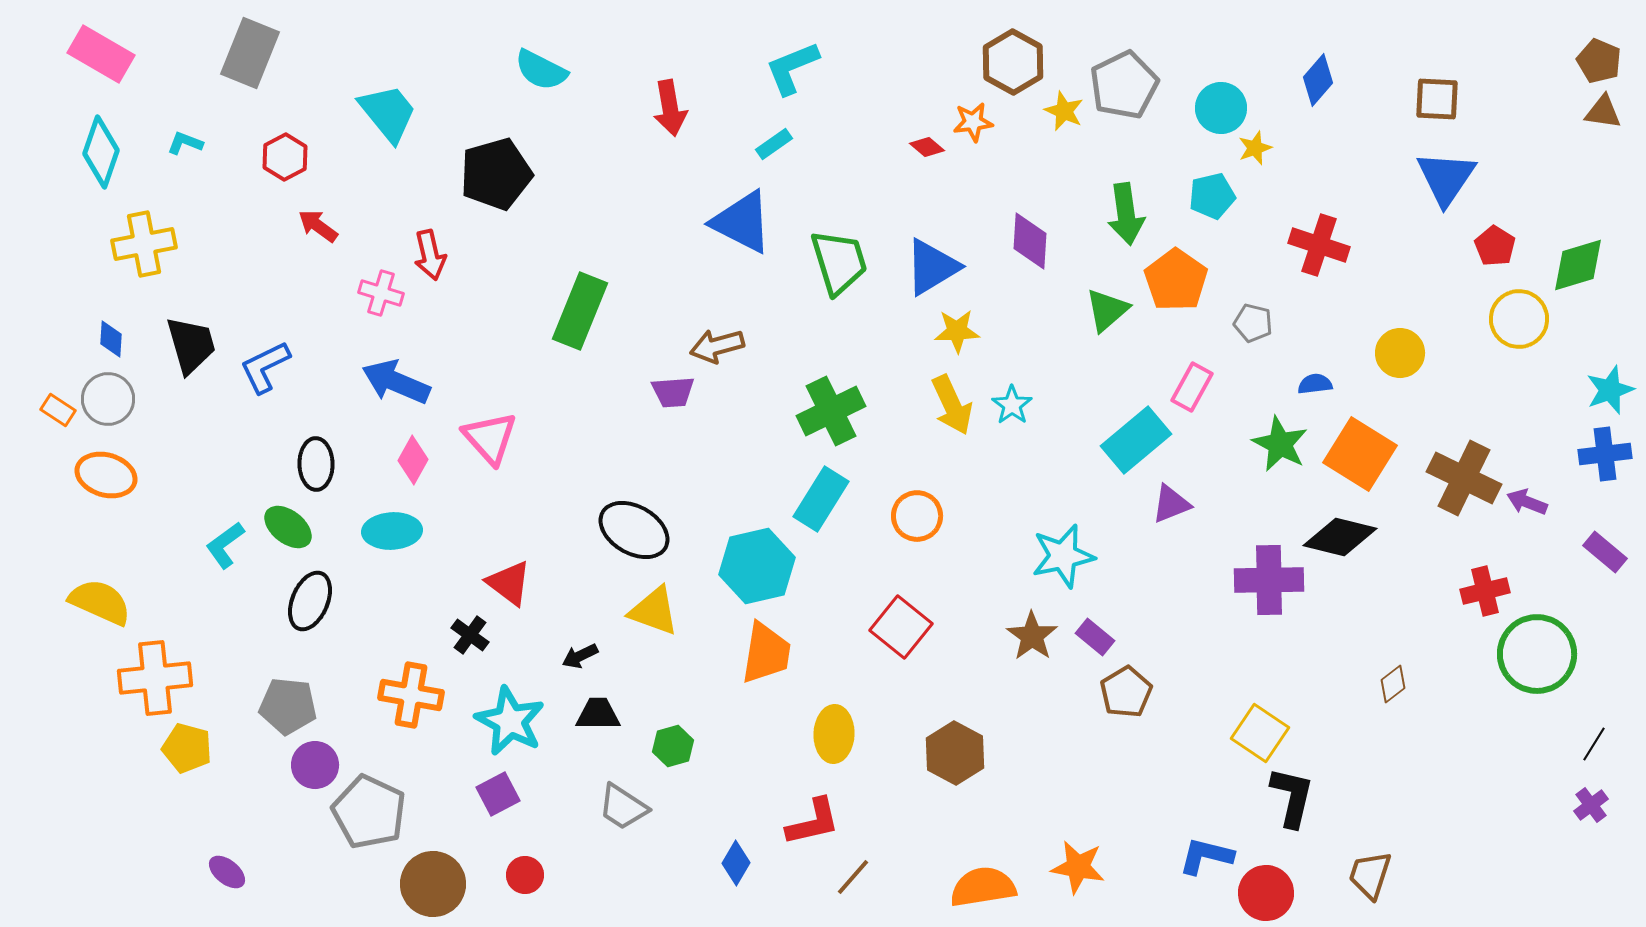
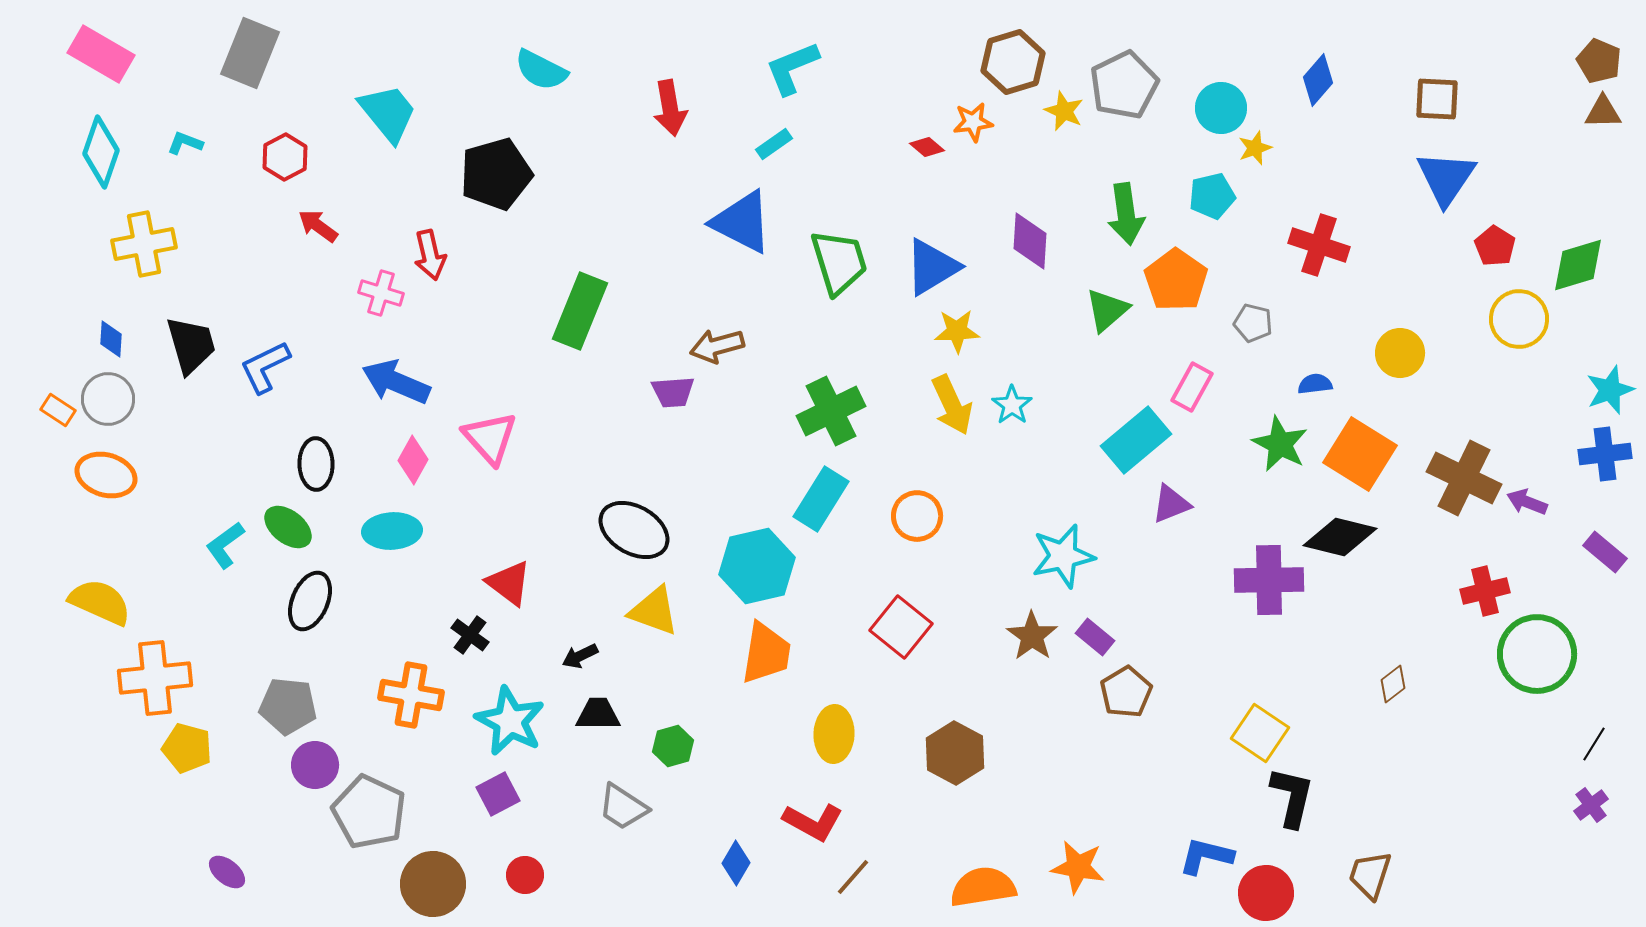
brown hexagon at (1013, 62): rotated 14 degrees clockwise
brown triangle at (1603, 112): rotated 9 degrees counterclockwise
red L-shape at (813, 822): rotated 42 degrees clockwise
